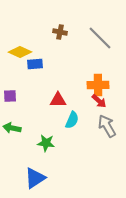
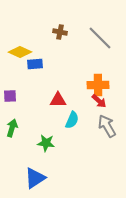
green arrow: rotated 96 degrees clockwise
